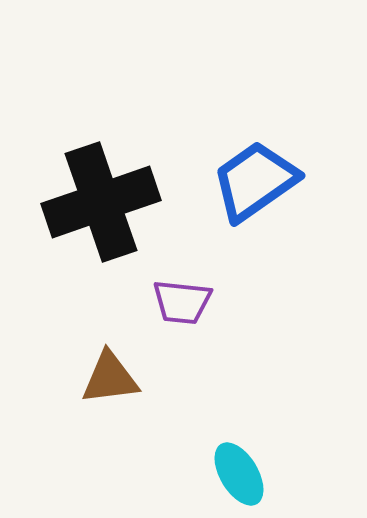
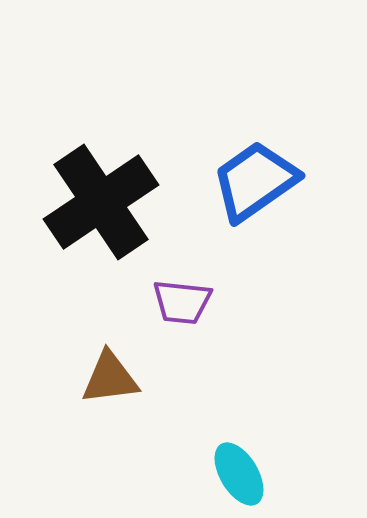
black cross: rotated 15 degrees counterclockwise
